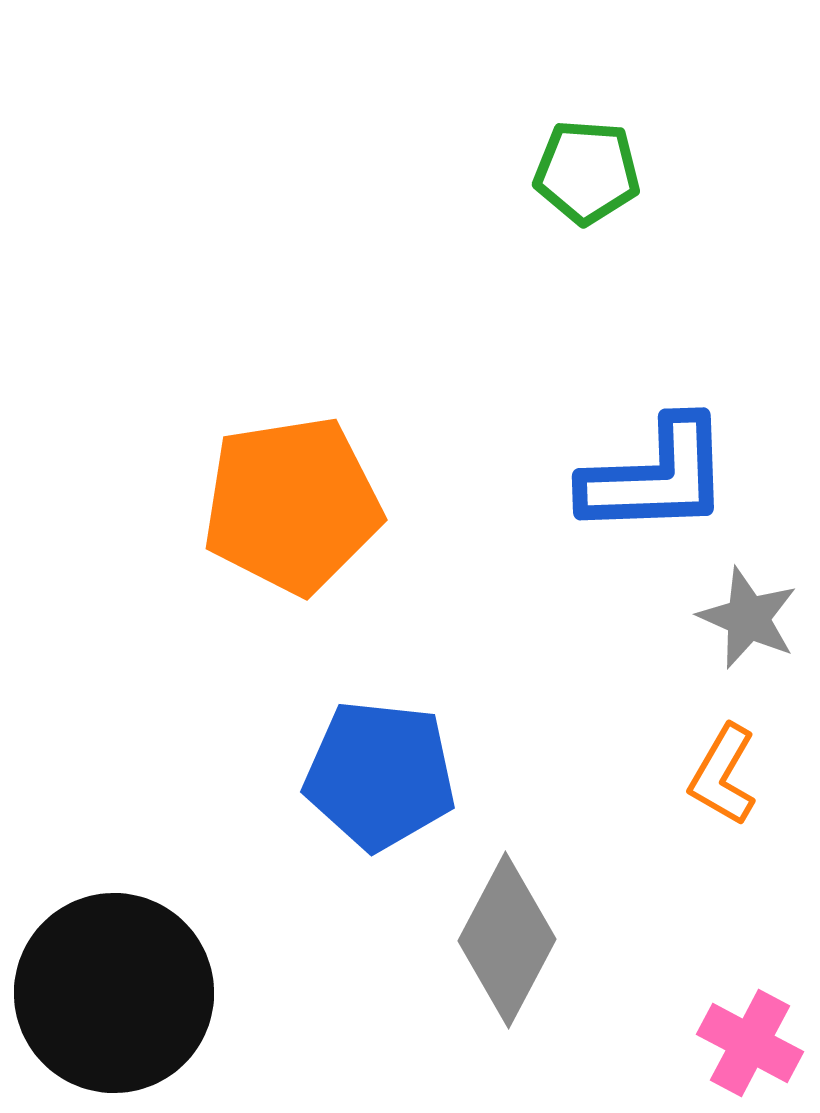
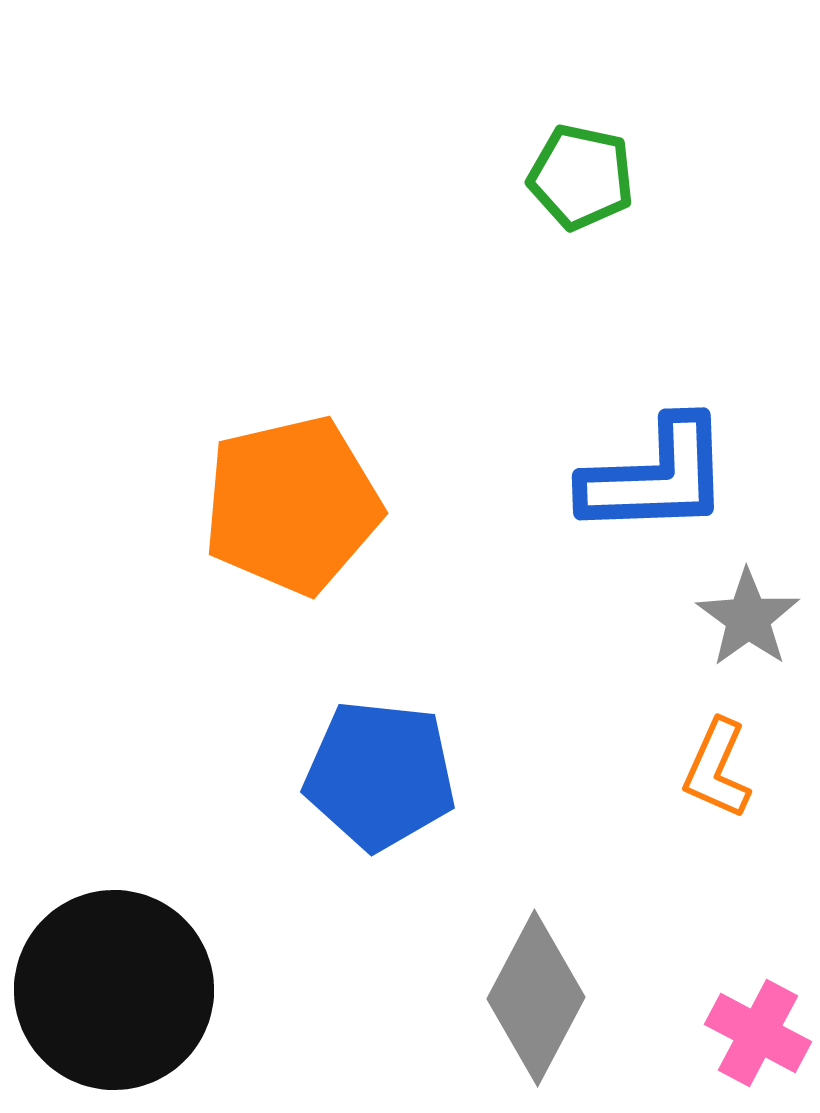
green pentagon: moved 6 px left, 5 px down; rotated 8 degrees clockwise
orange pentagon: rotated 4 degrees counterclockwise
gray star: rotated 12 degrees clockwise
orange L-shape: moved 6 px left, 6 px up; rotated 6 degrees counterclockwise
gray diamond: moved 29 px right, 58 px down
black circle: moved 3 px up
pink cross: moved 8 px right, 10 px up
